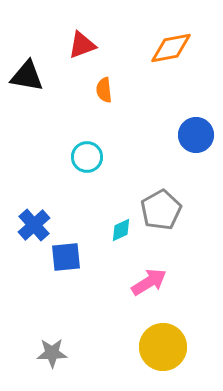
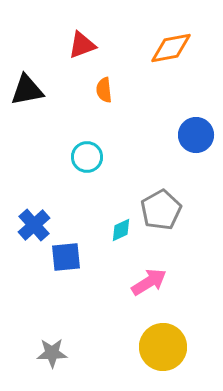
black triangle: moved 14 px down; rotated 21 degrees counterclockwise
